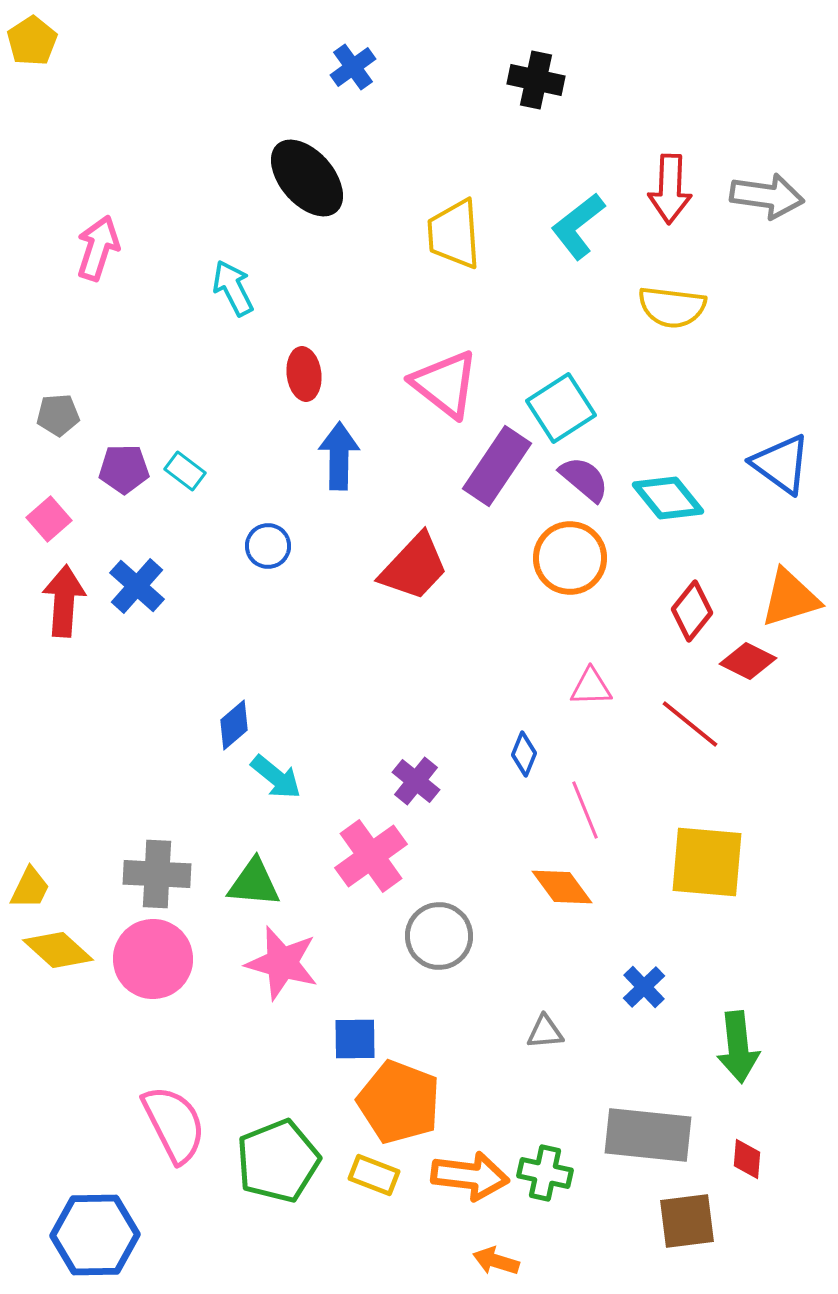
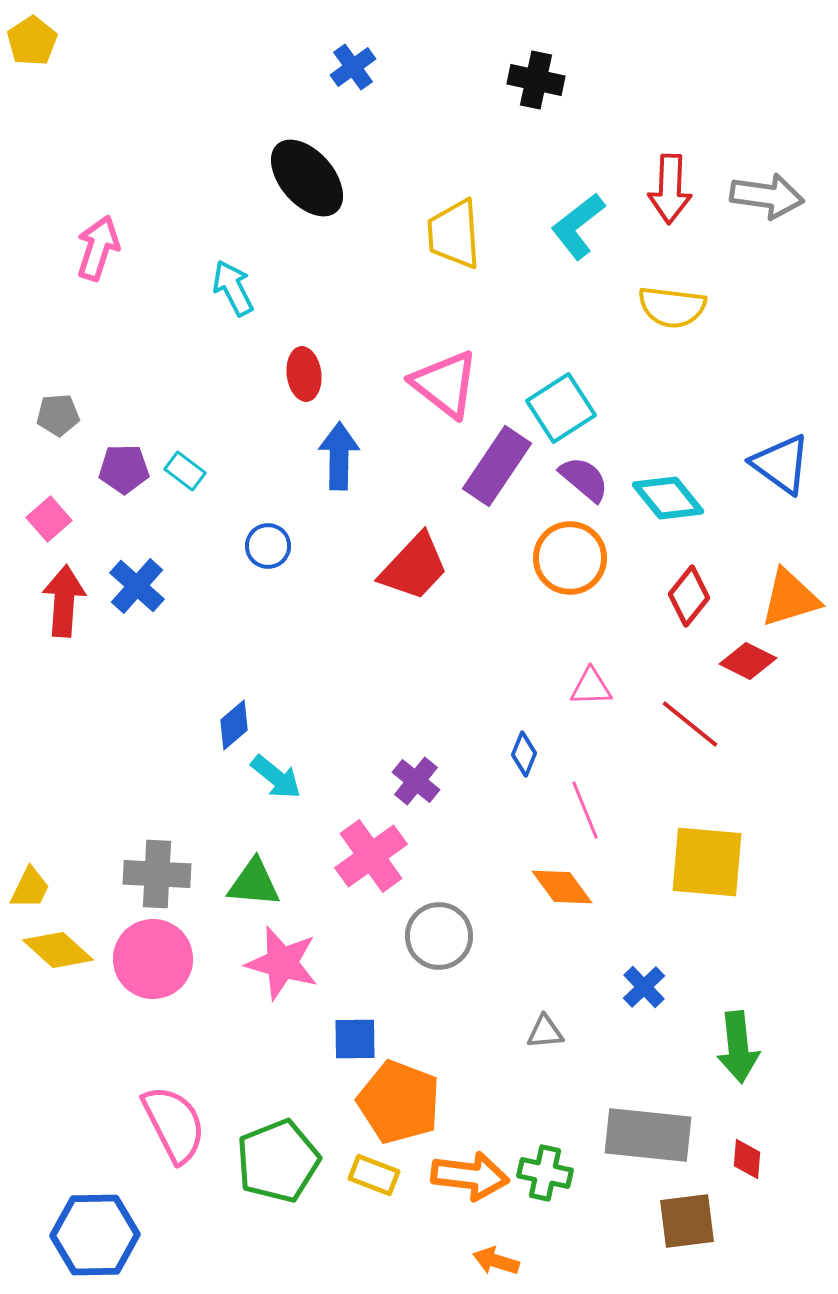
red diamond at (692, 611): moved 3 px left, 15 px up
